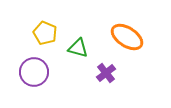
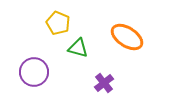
yellow pentagon: moved 13 px right, 10 px up
purple cross: moved 2 px left, 10 px down
